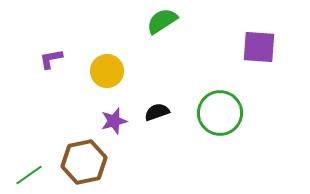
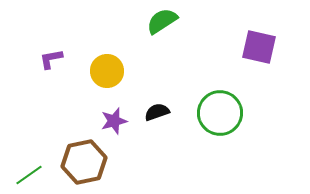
purple square: rotated 9 degrees clockwise
